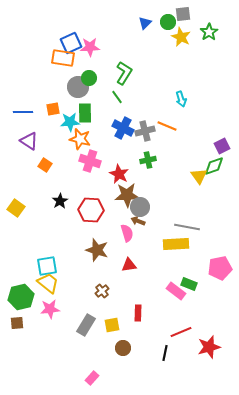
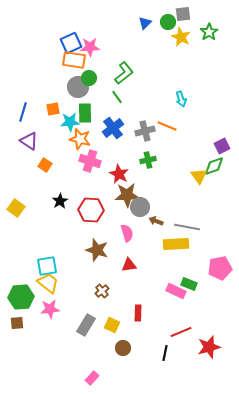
orange rectangle at (63, 58): moved 11 px right, 2 px down
green L-shape at (124, 73): rotated 20 degrees clockwise
blue line at (23, 112): rotated 72 degrees counterclockwise
blue cross at (123, 128): moved 10 px left; rotated 25 degrees clockwise
brown arrow at (138, 221): moved 18 px right
pink rectangle at (176, 291): rotated 12 degrees counterclockwise
green hexagon at (21, 297): rotated 10 degrees clockwise
yellow square at (112, 325): rotated 35 degrees clockwise
